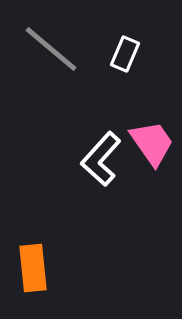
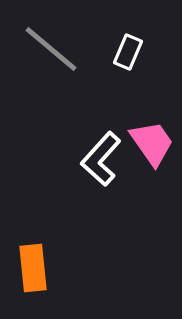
white rectangle: moved 3 px right, 2 px up
